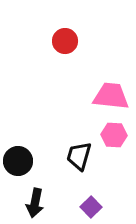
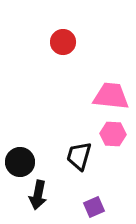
red circle: moved 2 px left, 1 px down
pink hexagon: moved 1 px left, 1 px up
black circle: moved 2 px right, 1 px down
black arrow: moved 3 px right, 8 px up
purple square: moved 3 px right; rotated 20 degrees clockwise
